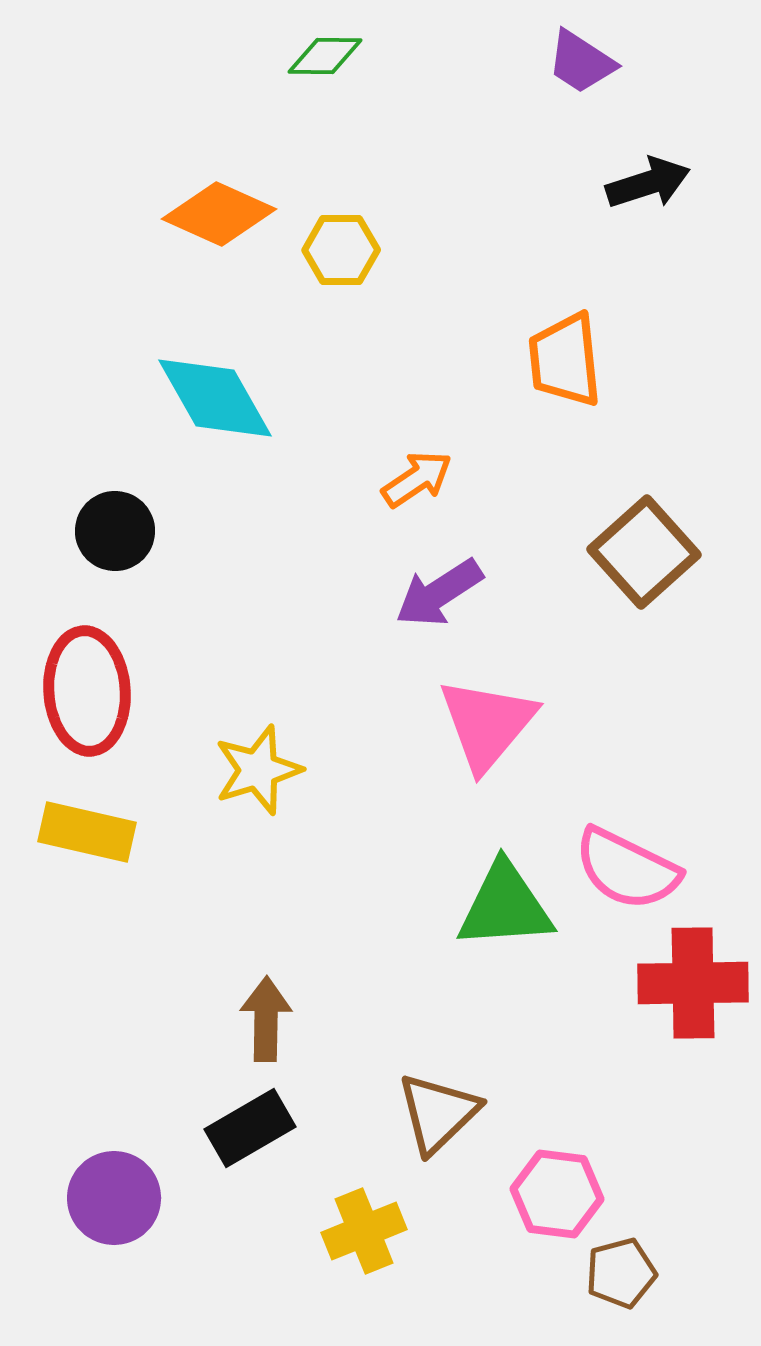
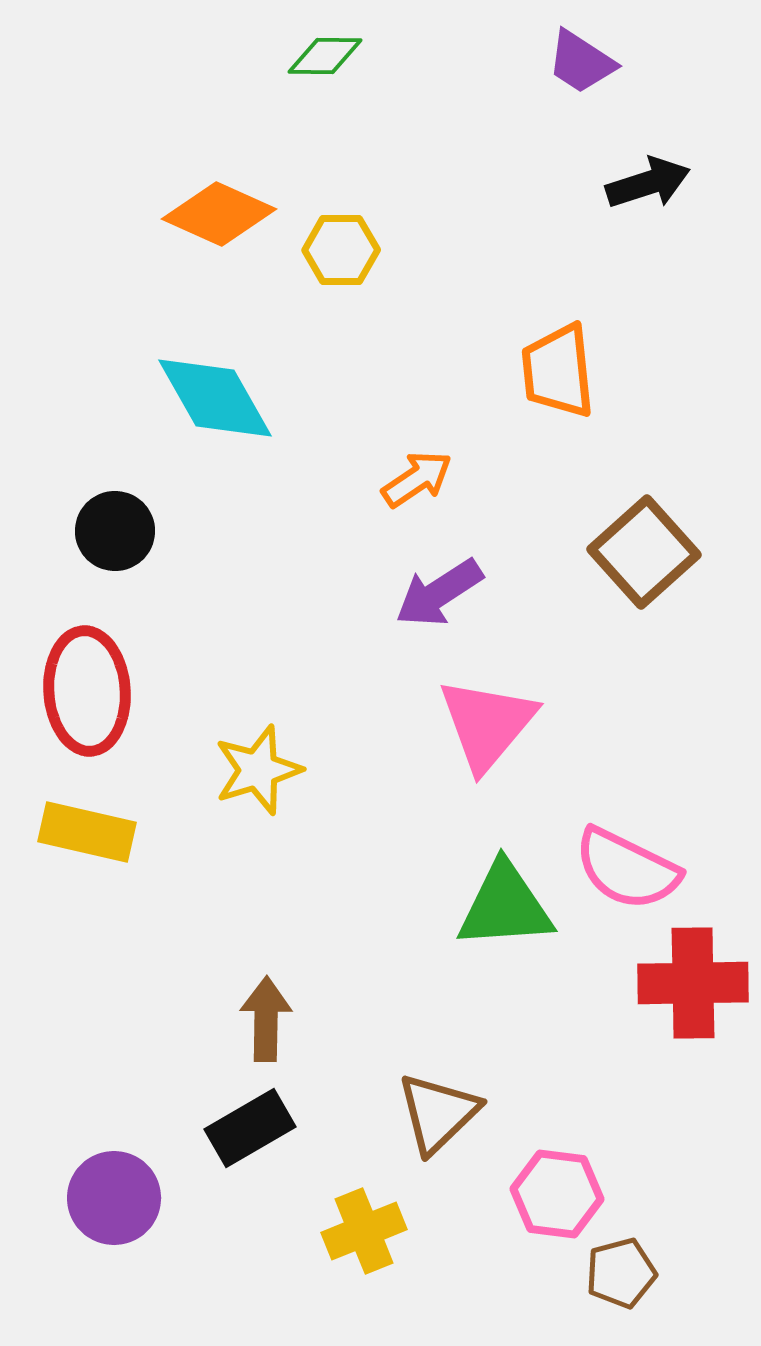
orange trapezoid: moved 7 px left, 11 px down
